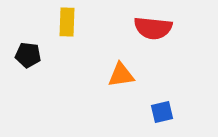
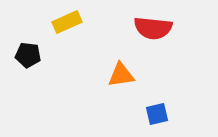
yellow rectangle: rotated 64 degrees clockwise
blue square: moved 5 px left, 2 px down
